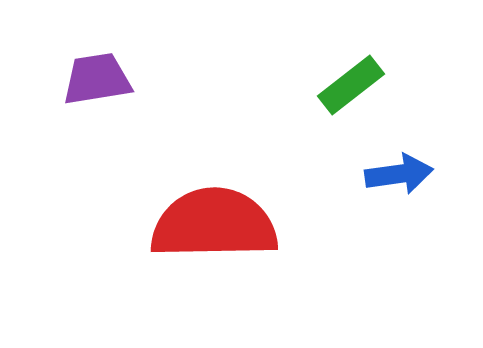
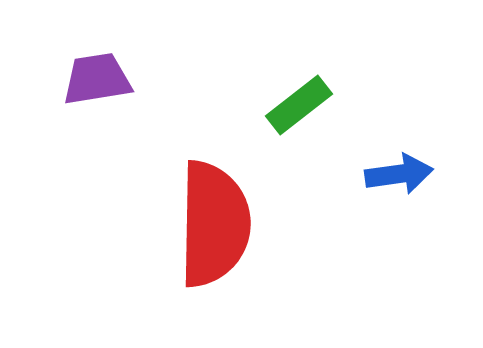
green rectangle: moved 52 px left, 20 px down
red semicircle: rotated 92 degrees clockwise
